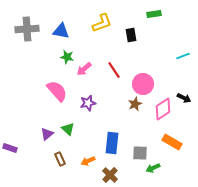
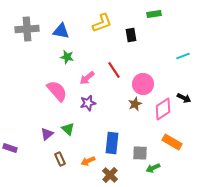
pink arrow: moved 3 px right, 9 px down
